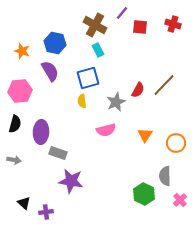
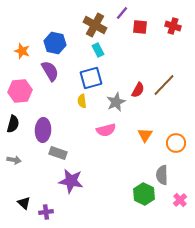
red cross: moved 2 px down
blue square: moved 3 px right
black semicircle: moved 2 px left
purple ellipse: moved 2 px right, 2 px up
gray semicircle: moved 3 px left, 1 px up
